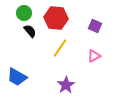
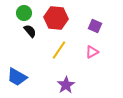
yellow line: moved 1 px left, 2 px down
pink triangle: moved 2 px left, 4 px up
